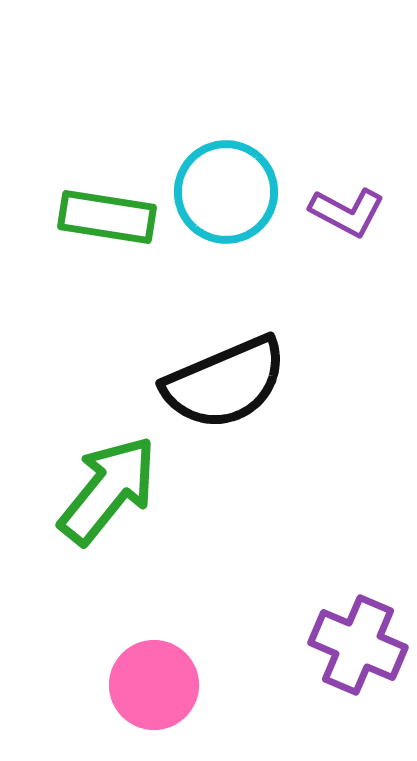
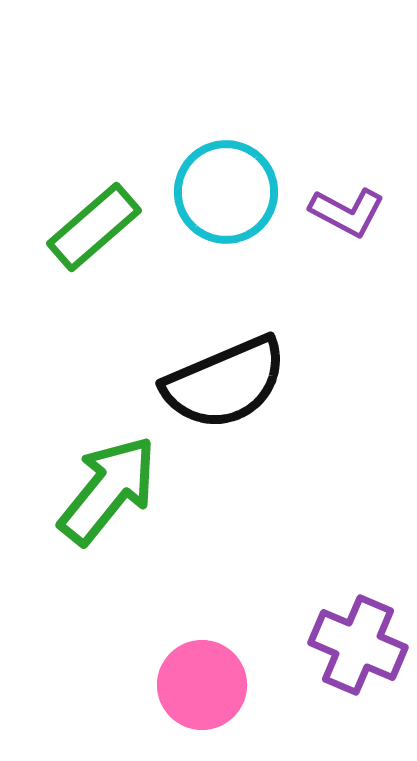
green rectangle: moved 13 px left, 10 px down; rotated 50 degrees counterclockwise
pink circle: moved 48 px right
